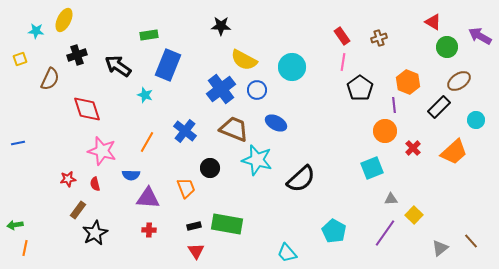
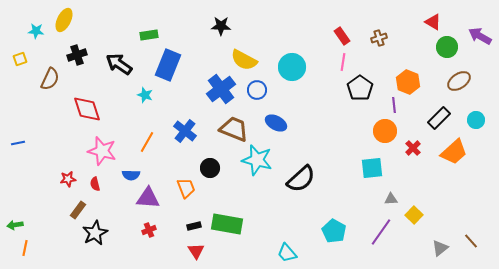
black arrow at (118, 66): moved 1 px right, 2 px up
black rectangle at (439, 107): moved 11 px down
cyan square at (372, 168): rotated 15 degrees clockwise
red cross at (149, 230): rotated 24 degrees counterclockwise
purple line at (385, 233): moved 4 px left, 1 px up
